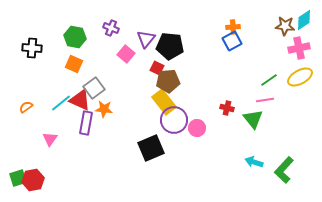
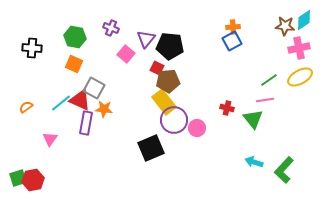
gray square: rotated 25 degrees counterclockwise
